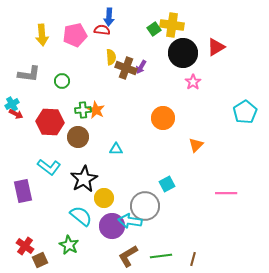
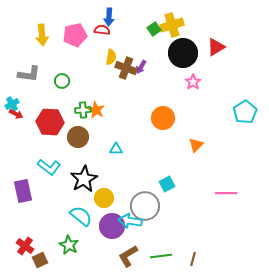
yellow cross: rotated 25 degrees counterclockwise
yellow semicircle: rotated 14 degrees clockwise
